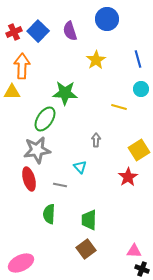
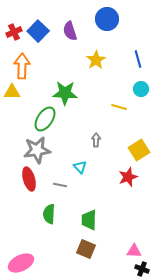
red star: rotated 12 degrees clockwise
brown square: rotated 30 degrees counterclockwise
